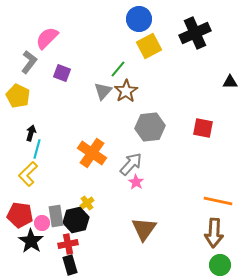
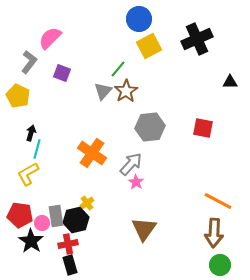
black cross: moved 2 px right, 6 px down
pink semicircle: moved 3 px right
yellow L-shape: rotated 15 degrees clockwise
orange line: rotated 16 degrees clockwise
